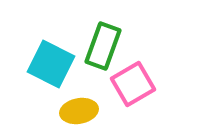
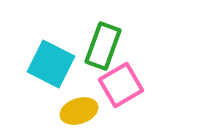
pink square: moved 12 px left, 1 px down
yellow ellipse: rotated 9 degrees counterclockwise
